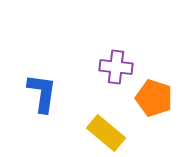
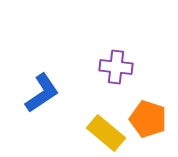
blue L-shape: rotated 48 degrees clockwise
orange pentagon: moved 6 px left, 21 px down
